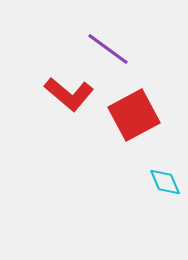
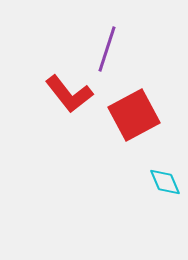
purple line: moved 1 px left; rotated 72 degrees clockwise
red L-shape: rotated 12 degrees clockwise
